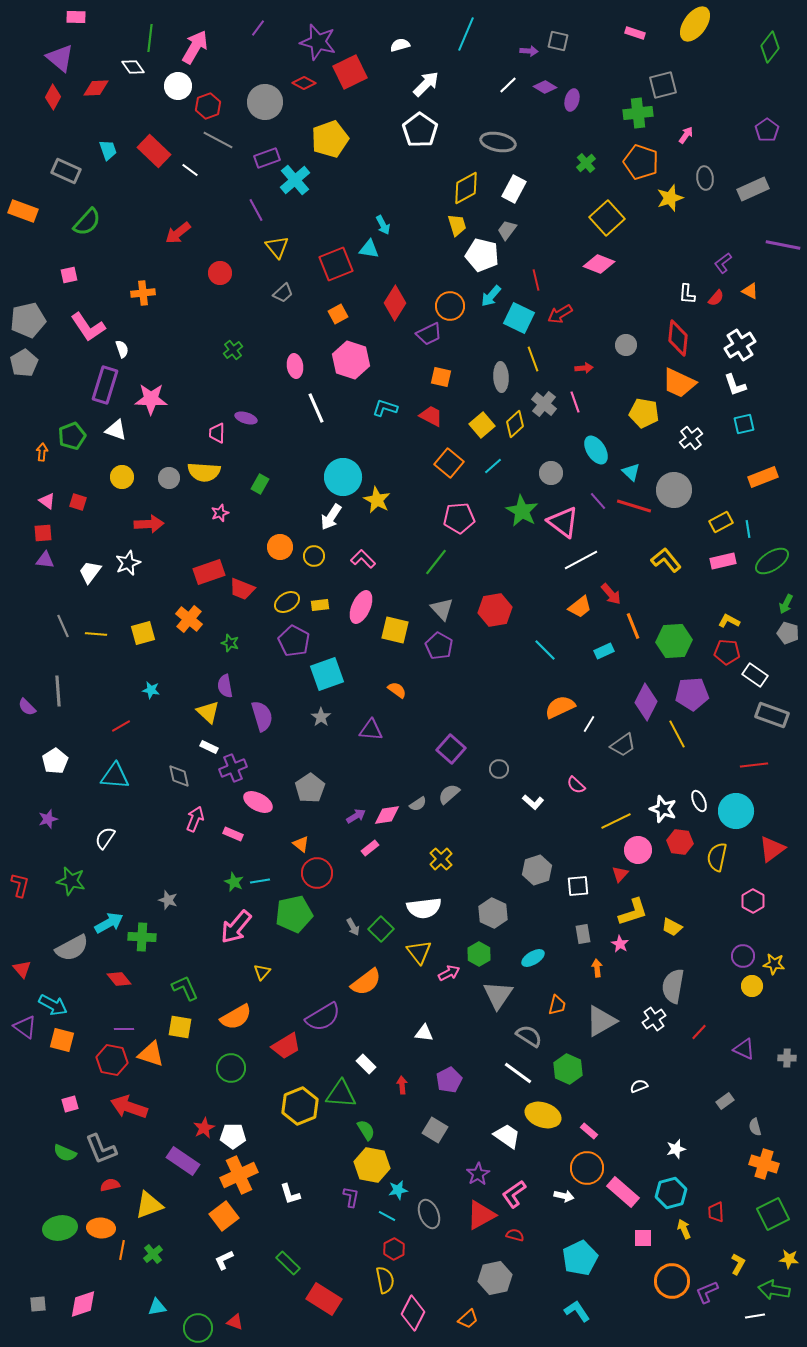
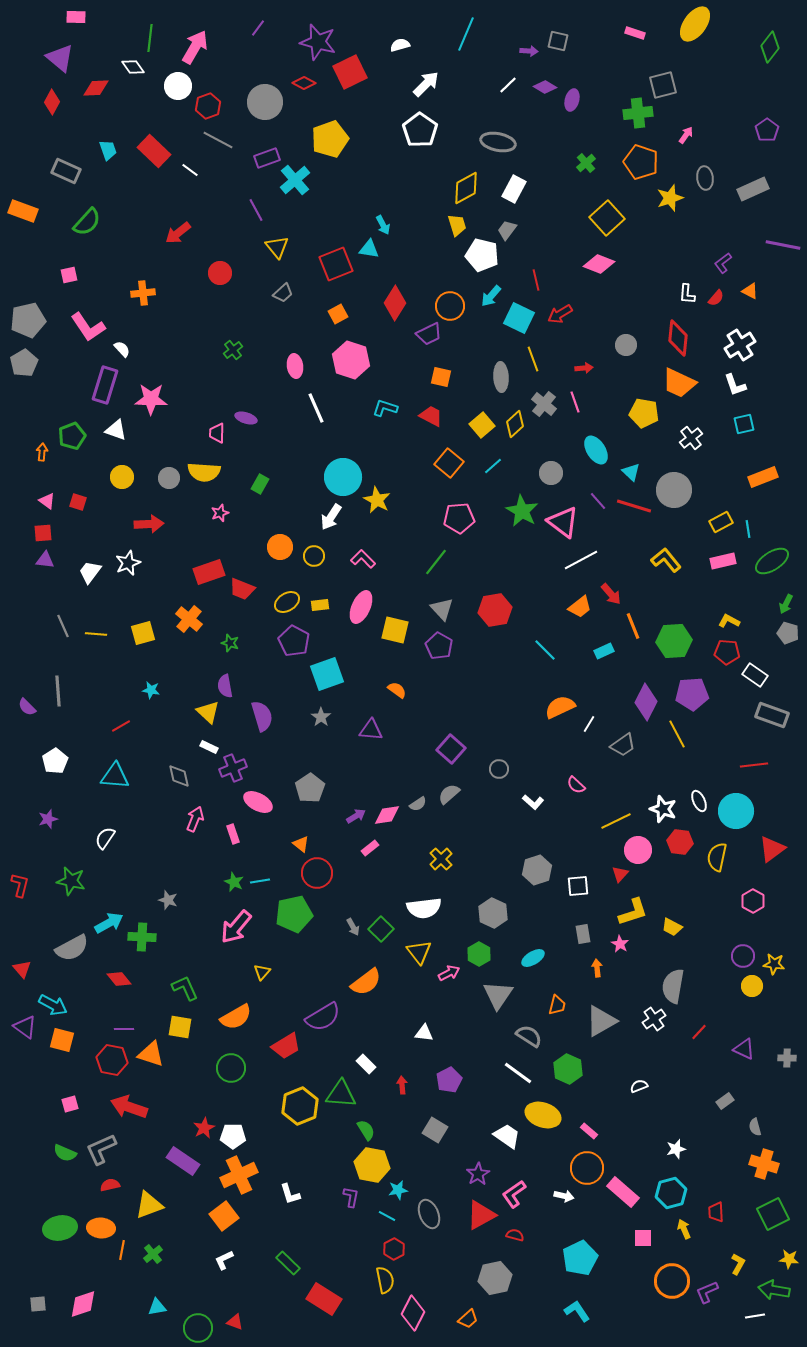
red diamond at (53, 97): moved 1 px left, 5 px down
white semicircle at (122, 349): rotated 24 degrees counterclockwise
pink rectangle at (233, 834): rotated 48 degrees clockwise
gray L-shape at (101, 1149): rotated 88 degrees clockwise
